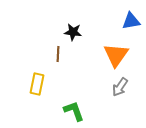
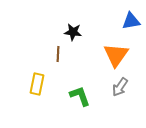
green L-shape: moved 6 px right, 15 px up
